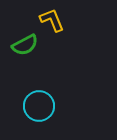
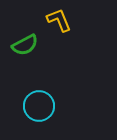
yellow L-shape: moved 7 px right
